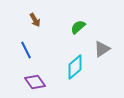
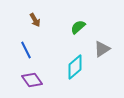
purple diamond: moved 3 px left, 2 px up
